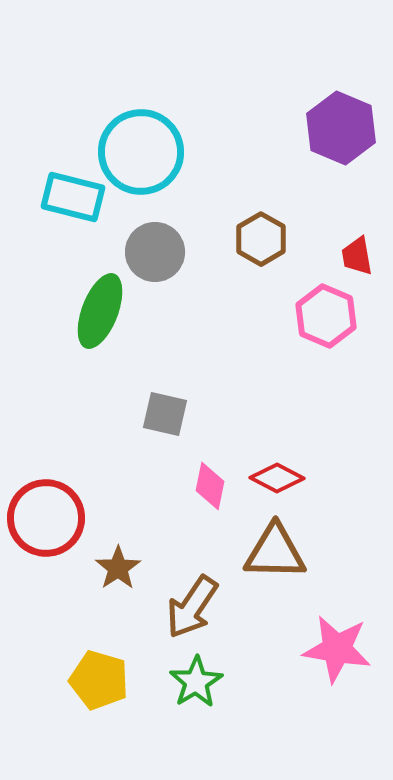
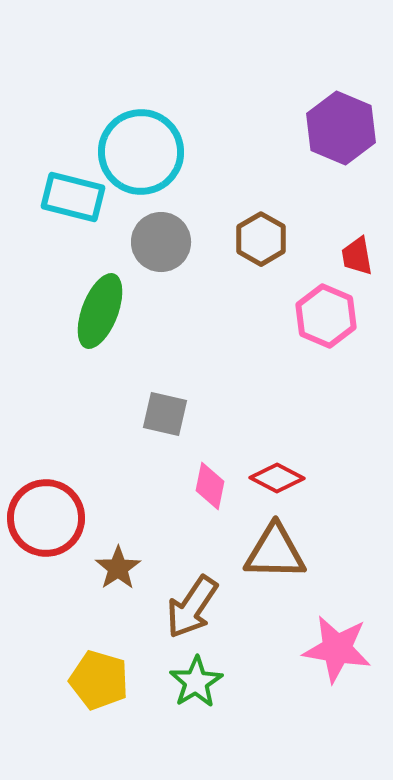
gray circle: moved 6 px right, 10 px up
